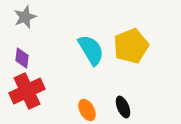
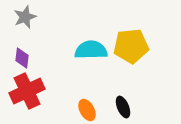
yellow pentagon: rotated 16 degrees clockwise
cyan semicircle: rotated 60 degrees counterclockwise
